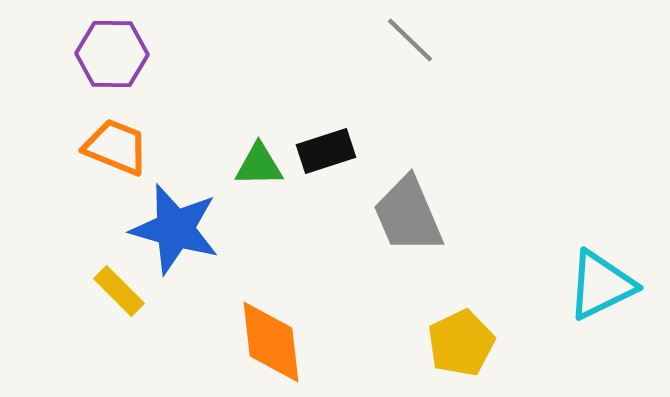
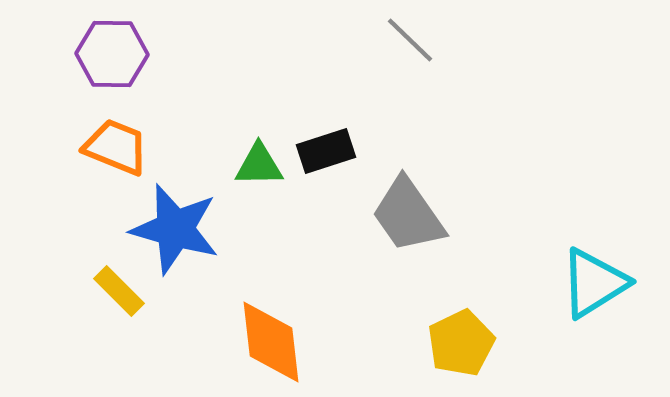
gray trapezoid: rotated 12 degrees counterclockwise
cyan triangle: moved 7 px left, 2 px up; rotated 6 degrees counterclockwise
